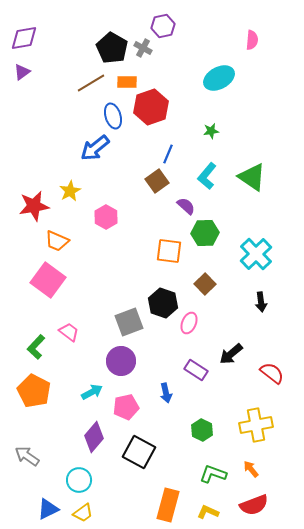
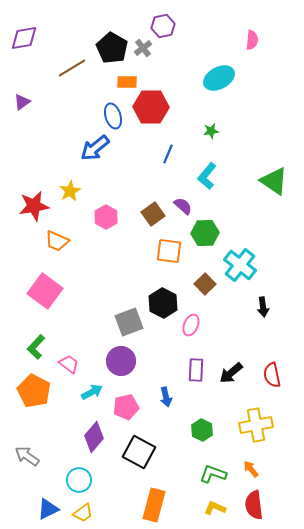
gray cross at (143, 48): rotated 24 degrees clockwise
purple triangle at (22, 72): moved 30 px down
brown line at (91, 83): moved 19 px left, 15 px up
red hexagon at (151, 107): rotated 20 degrees clockwise
green triangle at (252, 177): moved 22 px right, 4 px down
brown square at (157, 181): moved 4 px left, 33 px down
purple semicircle at (186, 206): moved 3 px left
cyan cross at (256, 254): moved 16 px left, 11 px down; rotated 8 degrees counterclockwise
pink square at (48, 280): moved 3 px left, 11 px down
black arrow at (261, 302): moved 2 px right, 5 px down
black hexagon at (163, 303): rotated 8 degrees clockwise
pink ellipse at (189, 323): moved 2 px right, 2 px down
pink trapezoid at (69, 332): moved 32 px down
black arrow at (231, 354): moved 19 px down
purple rectangle at (196, 370): rotated 60 degrees clockwise
red semicircle at (272, 373): moved 2 px down; rotated 140 degrees counterclockwise
blue arrow at (166, 393): moved 4 px down
orange rectangle at (168, 505): moved 14 px left
red semicircle at (254, 505): rotated 104 degrees clockwise
yellow L-shape at (208, 512): moved 7 px right, 4 px up
